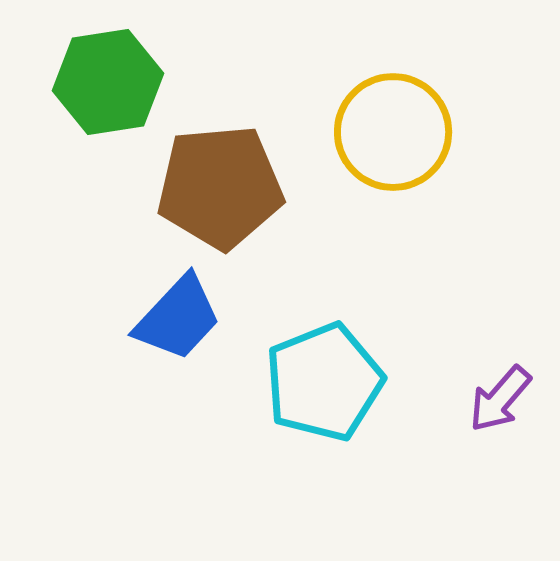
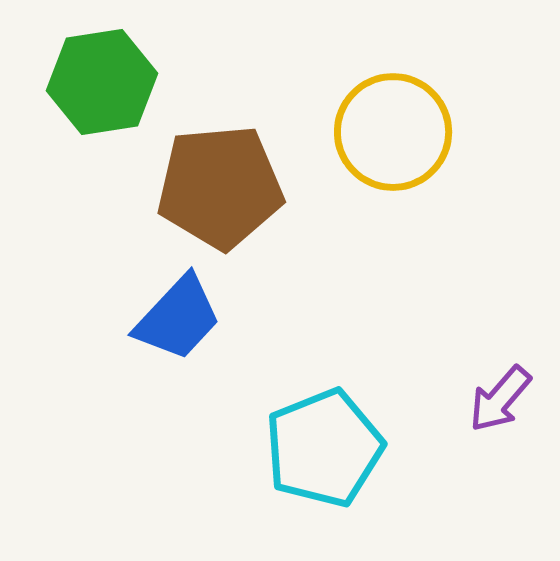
green hexagon: moved 6 px left
cyan pentagon: moved 66 px down
